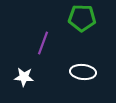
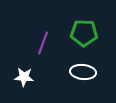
green pentagon: moved 2 px right, 15 px down
